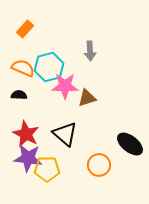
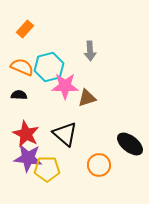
orange semicircle: moved 1 px left, 1 px up
